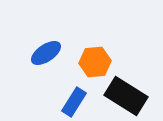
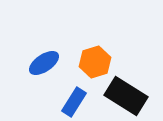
blue ellipse: moved 2 px left, 10 px down
orange hexagon: rotated 12 degrees counterclockwise
